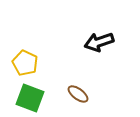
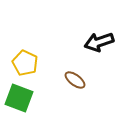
brown ellipse: moved 3 px left, 14 px up
green square: moved 11 px left
